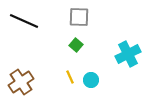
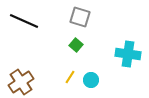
gray square: moved 1 px right; rotated 15 degrees clockwise
cyan cross: rotated 35 degrees clockwise
yellow line: rotated 56 degrees clockwise
